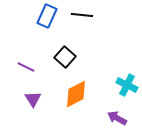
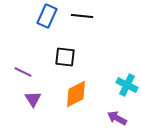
black line: moved 1 px down
black square: rotated 35 degrees counterclockwise
purple line: moved 3 px left, 5 px down
